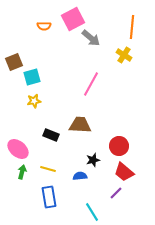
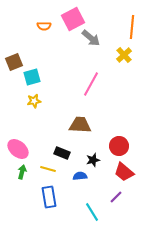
yellow cross: rotated 14 degrees clockwise
black rectangle: moved 11 px right, 18 px down
purple line: moved 4 px down
